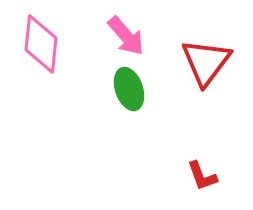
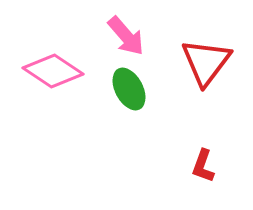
pink diamond: moved 12 px right, 27 px down; rotated 62 degrees counterclockwise
green ellipse: rotated 9 degrees counterclockwise
red L-shape: moved 1 px right, 10 px up; rotated 40 degrees clockwise
